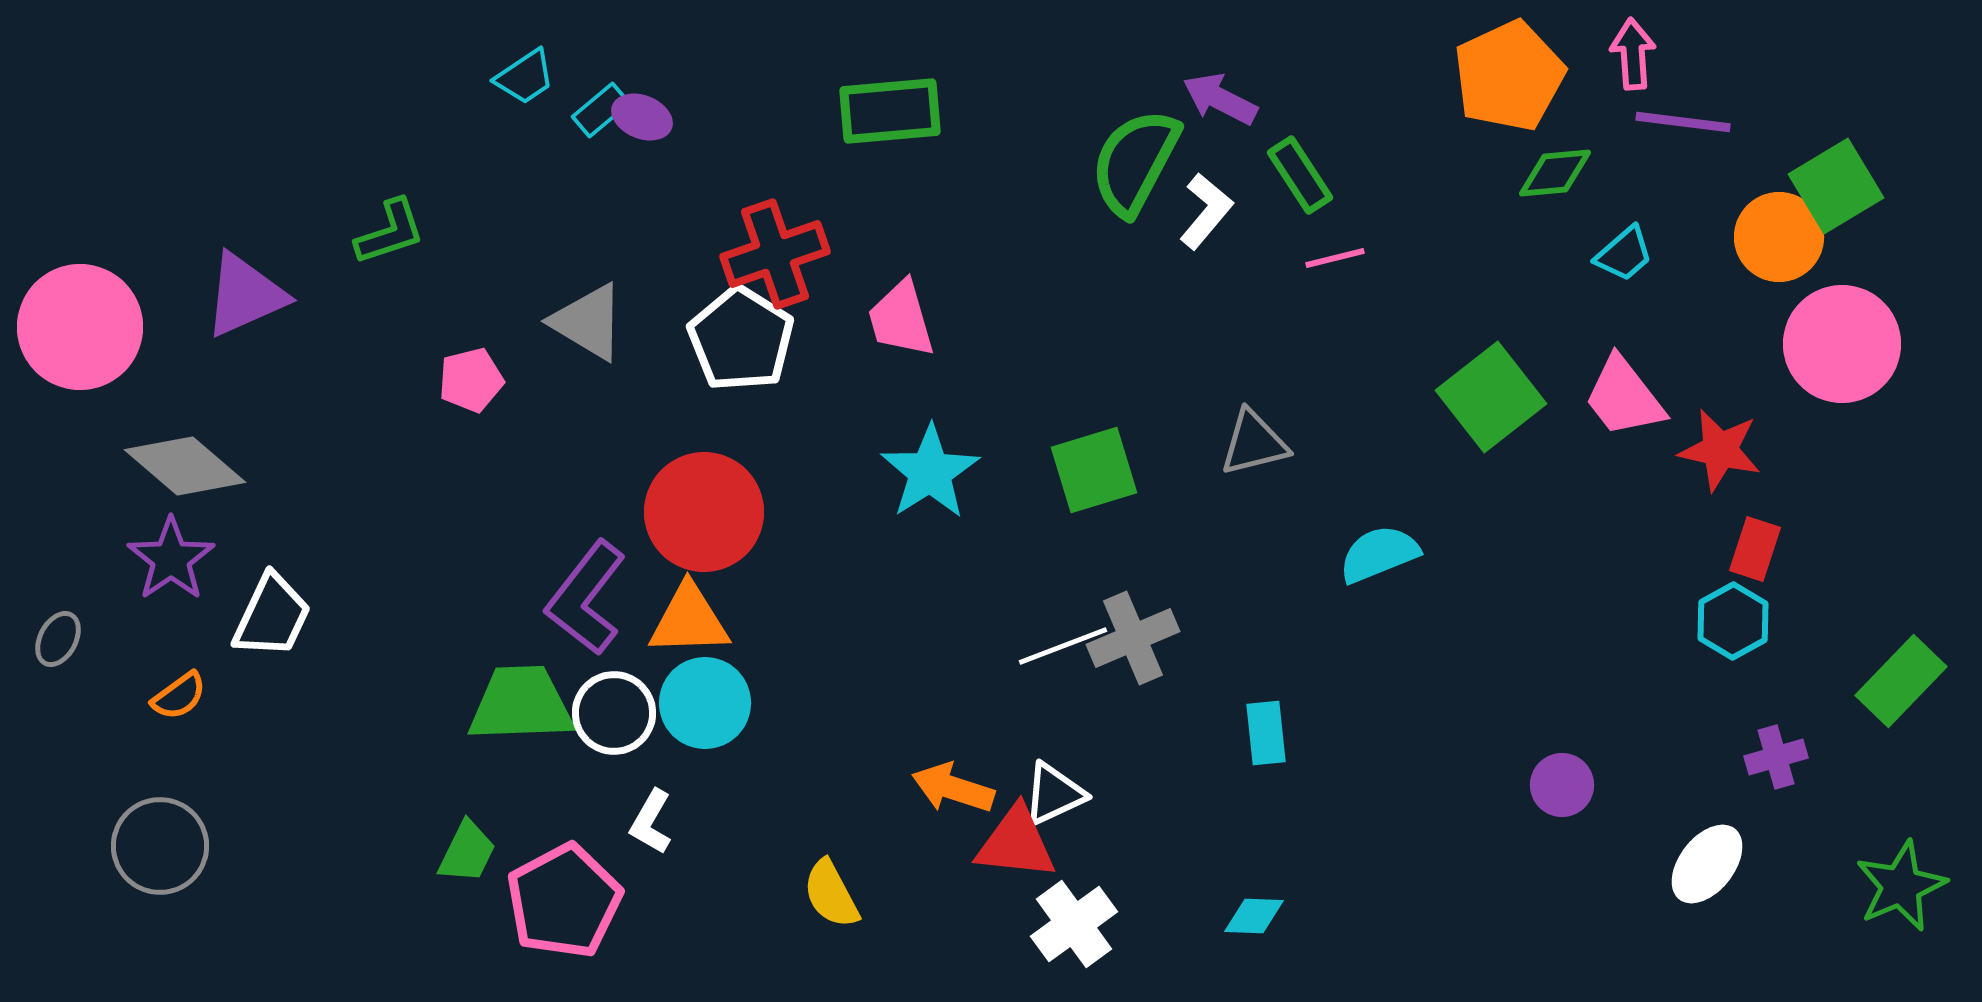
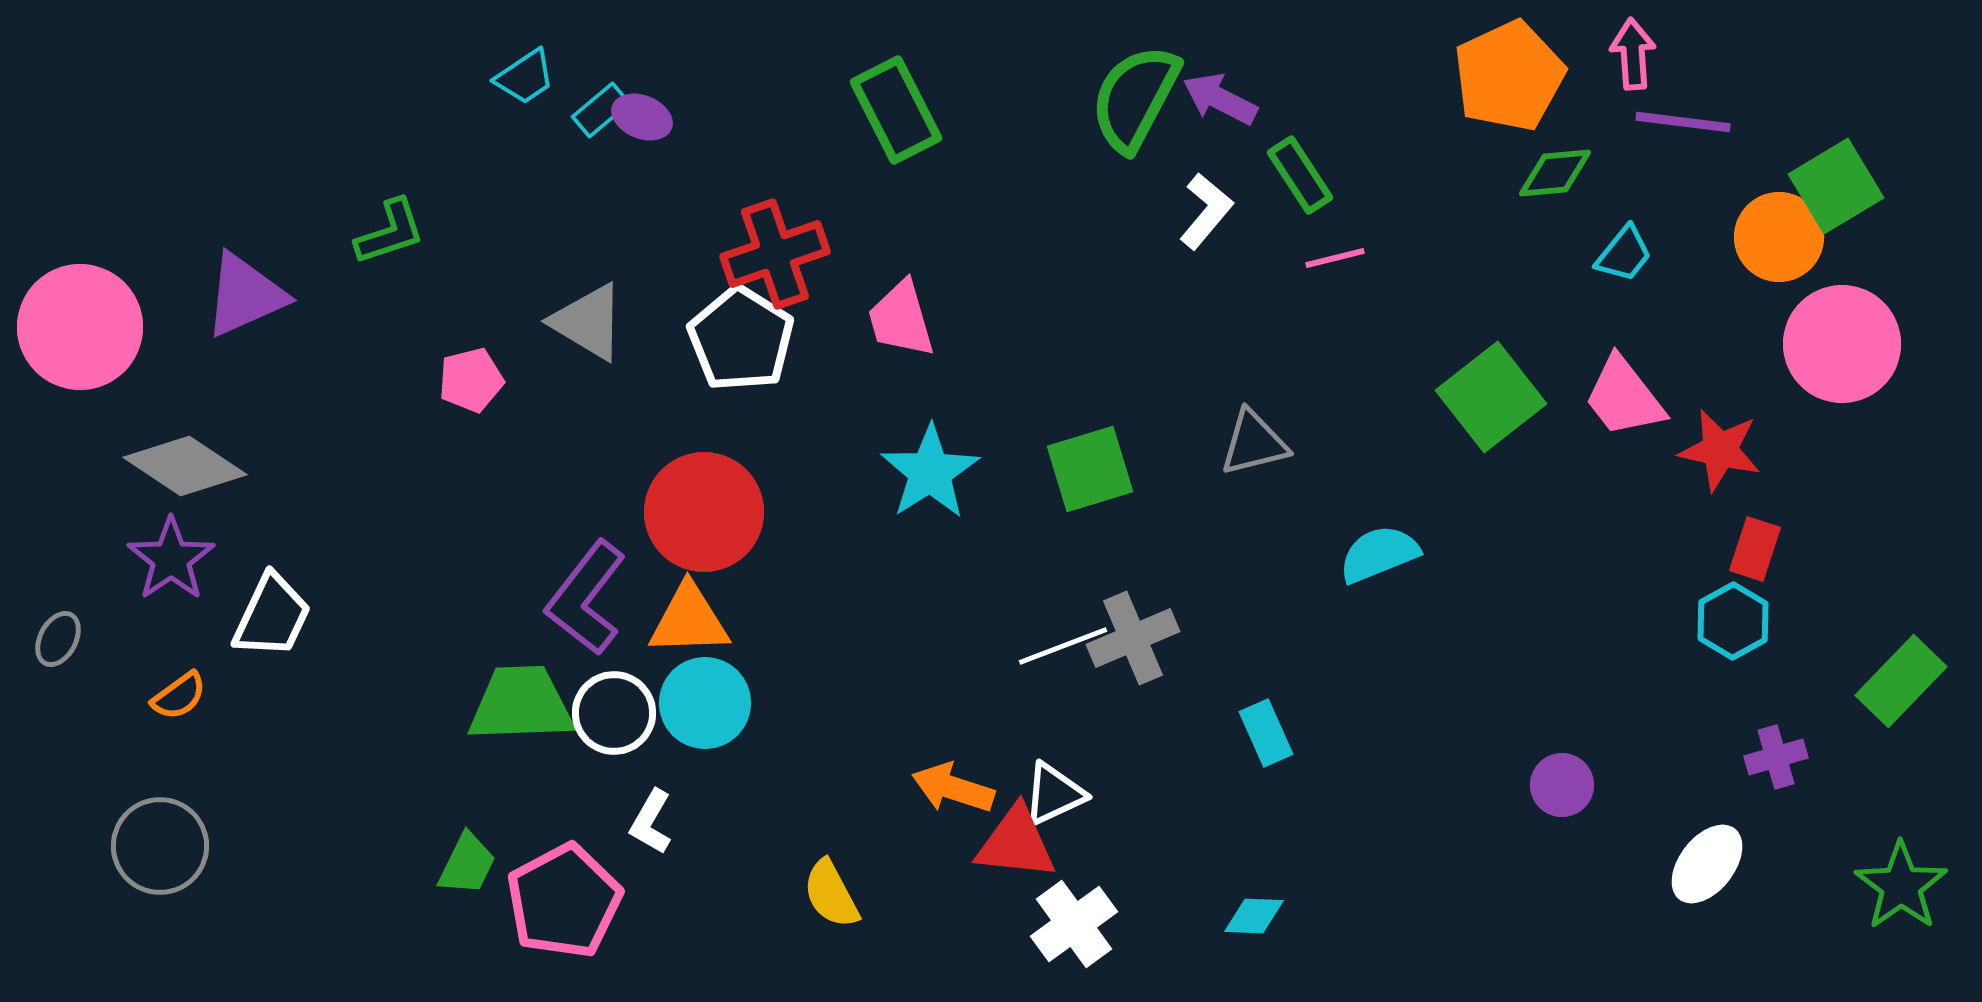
green rectangle at (890, 111): moved 6 px right, 1 px up; rotated 68 degrees clockwise
green semicircle at (1135, 162): moved 64 px up
cyan trapezoid at (1624, 254): rotated 10 degrees counterclockwise
gray diamond at (185, 466): rotated 7 degrees counterclockwise
green square at (1094, 470): moved 4 px left, 1 px up
cyan rectangle at (1266, 733): rotated 18 degrees counterclockwise
green trapezoid at (467, 852): moved 12 px down
green star at (1901, 886): rotated 12 degrees counterclockwise
